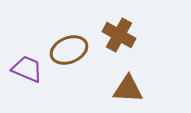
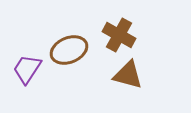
purple trapezoid: rotated 80 degrees counterclockwise
brown triangle: moved 14 px up; rotated 12 degrees clockwise
